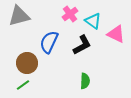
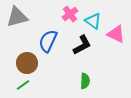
gray triangle: moved 2 px left, 1 px down
blue semicircle: moved 1 px left, 1 px up
